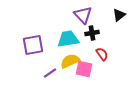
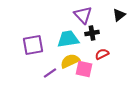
red semicircle: rotated 80 degrees counterclockwise
